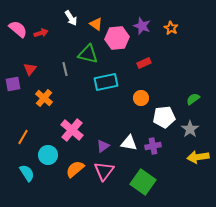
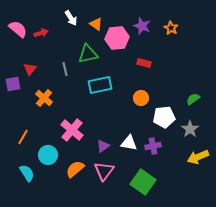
green triangle: rotated 25 degrees counterclockwise
red rectangle: rotated 40 degrees clockwise
cyan rectangle: moved 6 px left, 3 px down
yellow arrow: rotated 15 degrees counterclockwise
